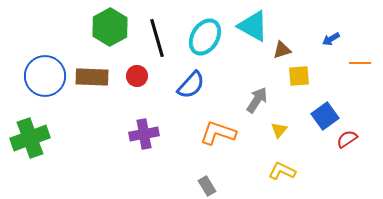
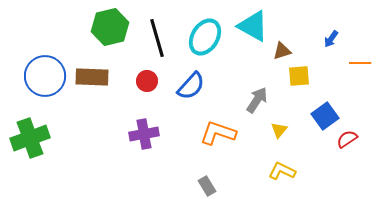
green hexagon: rotated 15 degrees clockwise
blue arrow: rotated 24 degrees counterclockwise
brown triangle: moved 1 px down
red circle: moved 10 px right, 5 px down
blue semicircle: moved 1 px down
